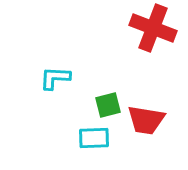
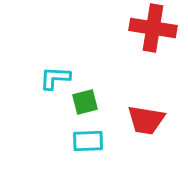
red cross: rotated 12 degrees counterclockwise
green square: moved 23 px left, 3 px up
cyan rectangle: moved 6 px left, 3 px down
